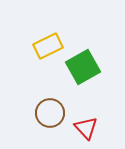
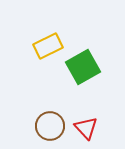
brown circle: moved 13 px down
